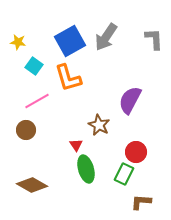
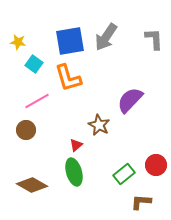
blue square: rotated 20 degrees clockwise
cyan square: moved 2 px up
purple semicircle: rotated 16 degrees clockwise
red triangle: rotated 24 degrees clockwise
red circle: moved 20 px right, 13 px down
green ellipse: moved 12 px left, 3 px down
green rectangle: rotated 25 degrees clockwise
